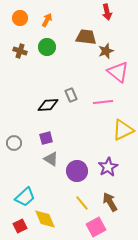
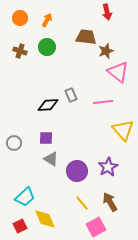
yellow triangle: rotated 45 degrees counterclockwise
purple square: rotated 16 degrees clockwise
